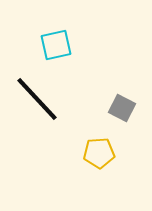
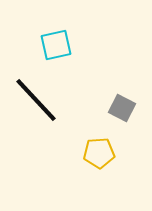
black line: moved 1 px left, 1 px down
